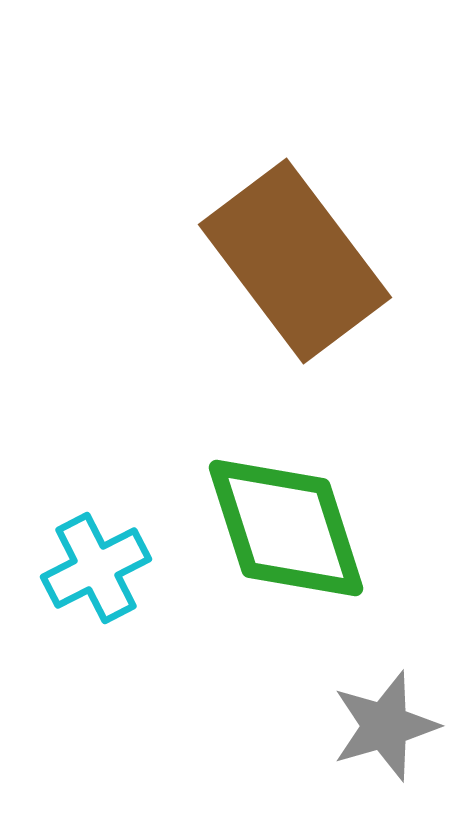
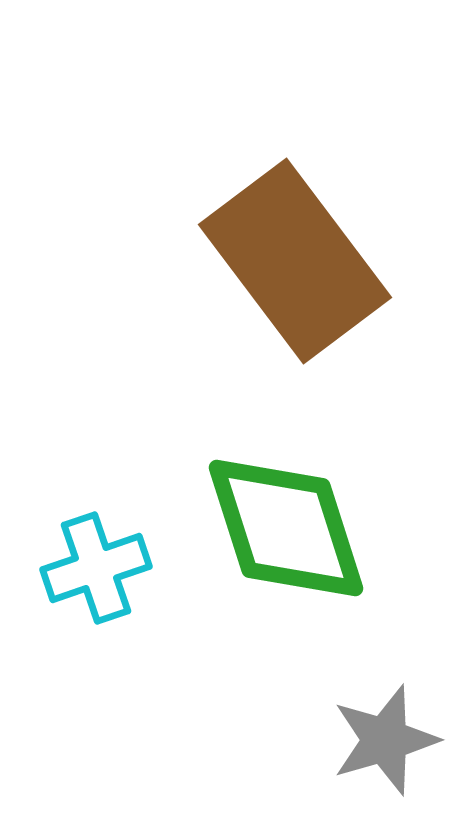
cyan cross: rotated 8 degrees clockwise
gray star: moved 14 px down
